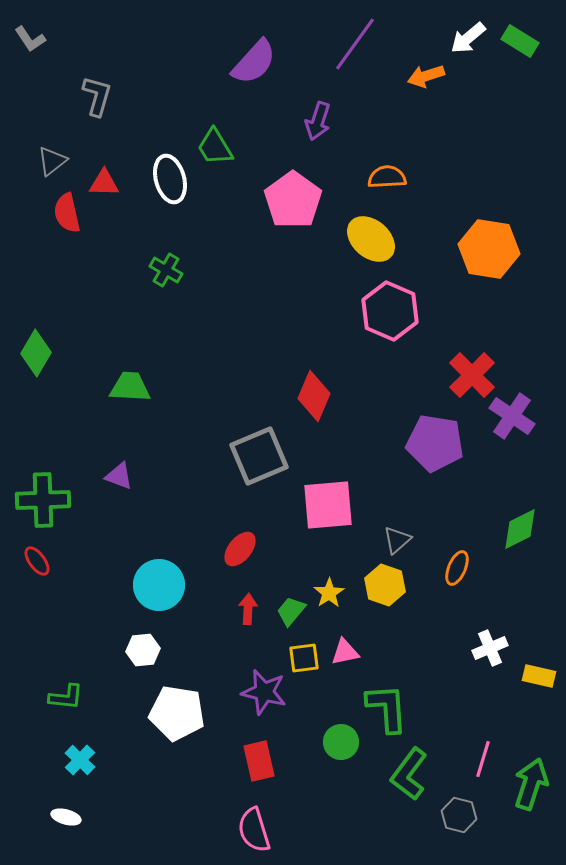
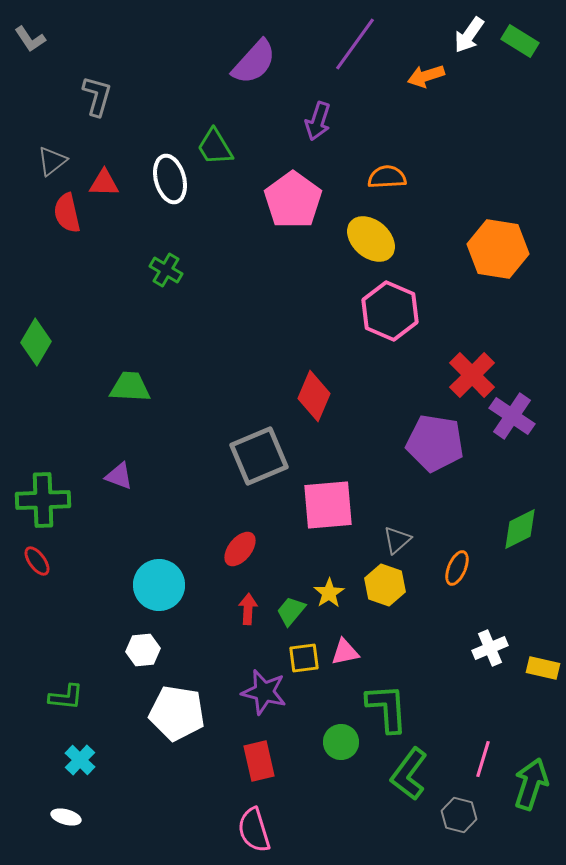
white arrow at (468, 38): moved 1 px right, 3 px up; rotated 15 degrees counterclockwise
orange hexagon at (489, 249): moved 9 px right
green diamond at (36, 353): moved 11 px up
yellow rectangle at (539, 676): moved 4 px right, 8 px up
